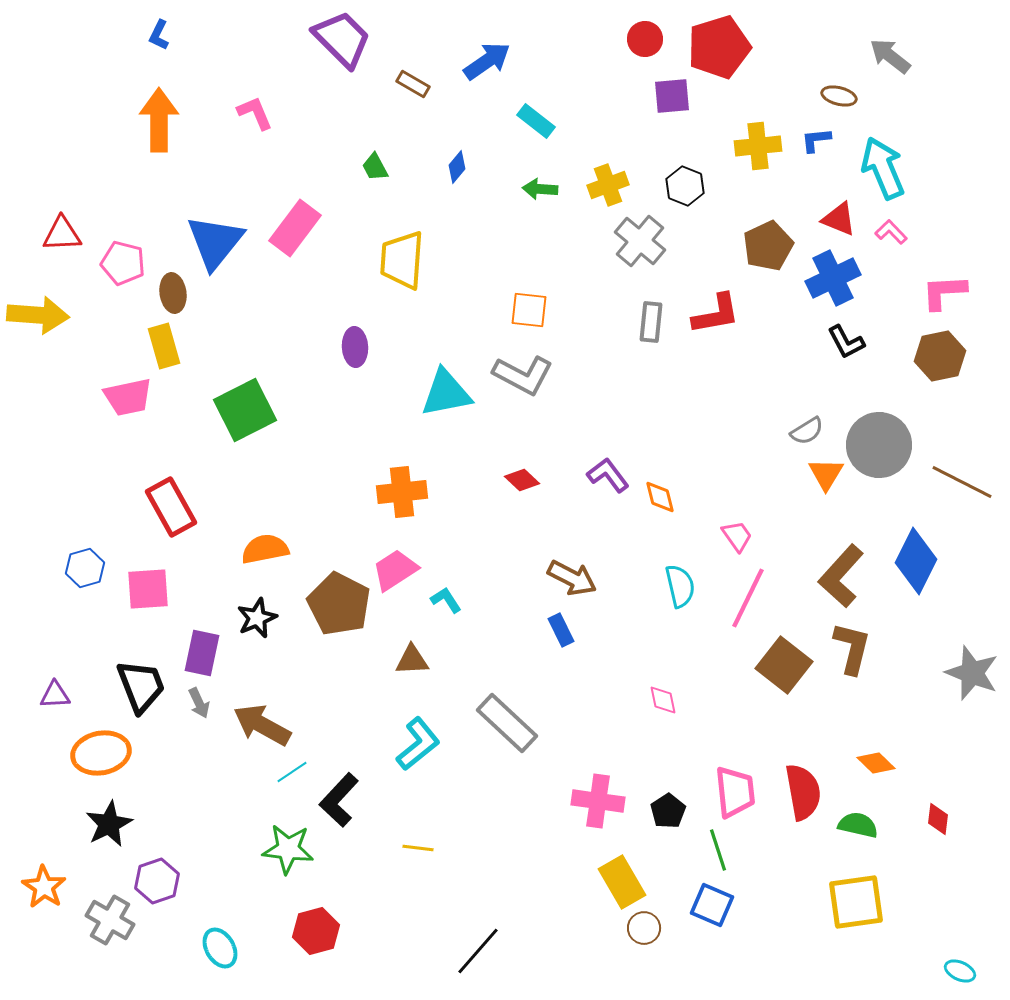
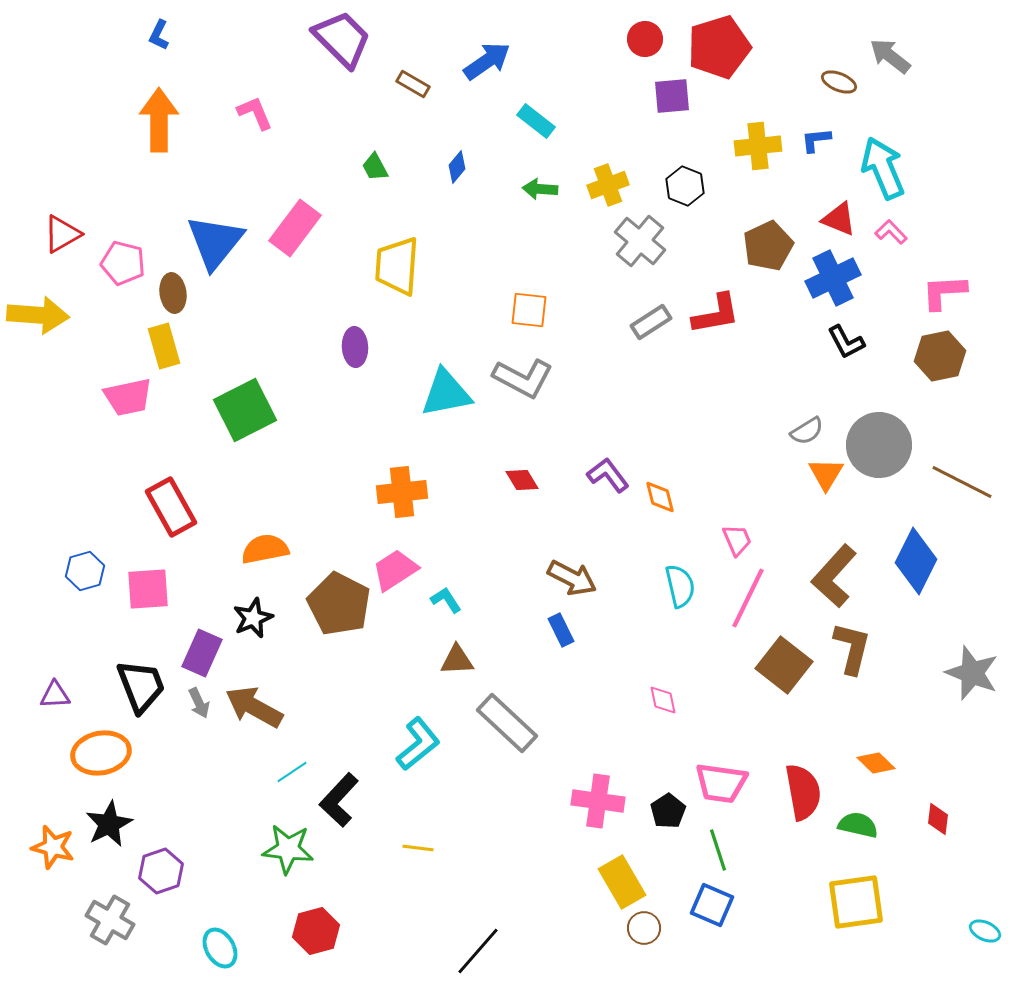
brown ellipse at (839, 96): moved 14 px up; rotated 8 degrees clockwise
red triangle at (62, 234): rotated 27 degrees counterclockwise
yellow trapezoid at (402, 260): moved 5 px left, 6 px down
gray rectangle at (651, 322): rotated 51 degrees clockwise
gray L-shape at (523, 375): moved 3 px down
red diamond at (522, 480): rotated 16 degrees clockwise
pink trapezoid at (737, 536): moved 4 px down; rotated 12 degrees clockwise
blue hexagon at (85, 568): moved 3 px down
brown L-shape at (841, 576): moved 7 px left
black star at (257, 618): moved 4 px left
purple rectangle at (202, 653): rotated 12 degrees clockwise
brown triangle at (412, 660): moved 45 px right
brown arrow at (262, 725): moved 8 px left, 18 px up
pink trapezoid at (735, 792): moved 14 px left, 9 px up; rotated 104 degrees clockwise
purple hexagon at (157, 881): moved 4 px right, 10 px up
orange star at (44, 887): moved 9 px right, 40 px up; rotated 18 degrees counterclockwise
cyan ellipse at (960, 971): moved 25 px right, 40 px up
